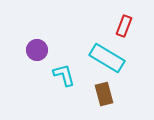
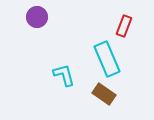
purple circle: moved 33 px up
cyan rectangle: moved 1 px down; rotated 36 degrees clockwise
brown rectangle: rotated 40 degrees counterclockwise
